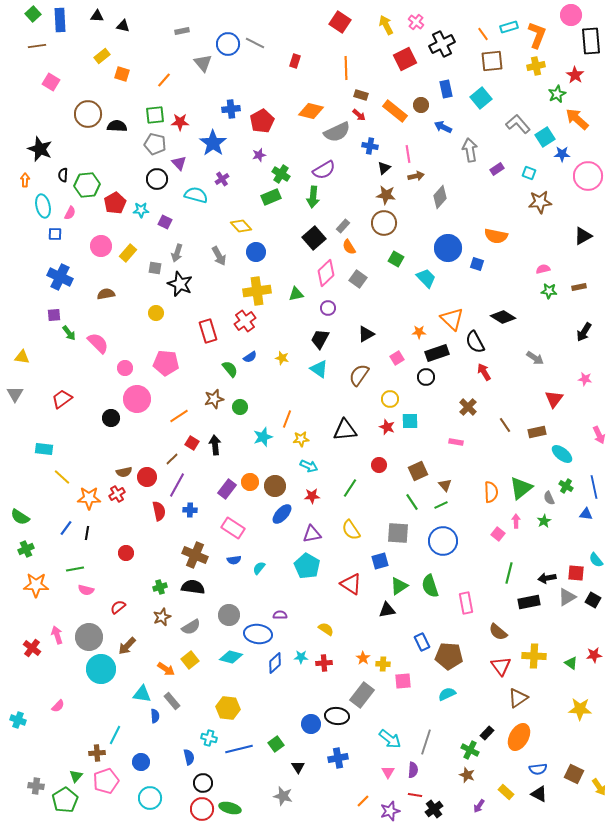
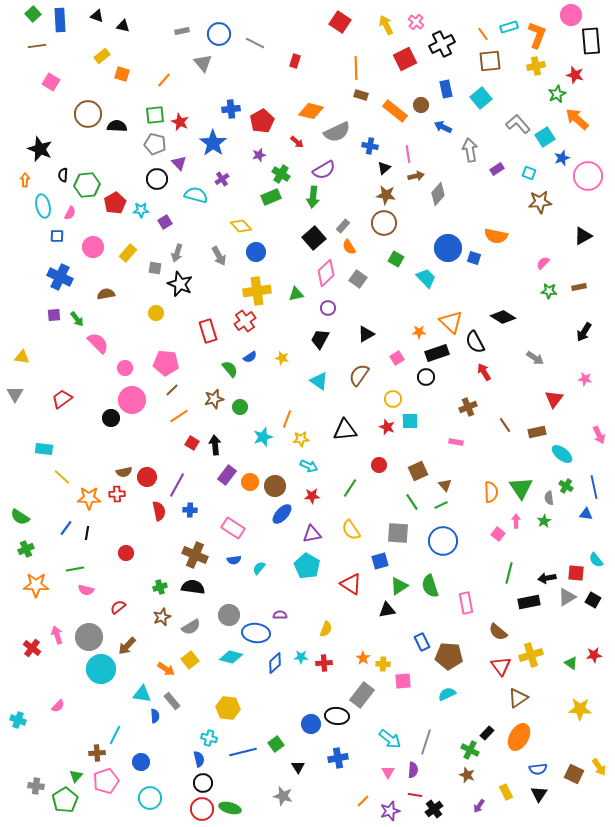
black triangle at (97, 16): rotated 16 degrees clockwise
blue circle at (228, 44): moved 9 px left, 10 px up
brown square at (492, 61): moved 2 px left
orange line at (346, 68): moved 10 px right
red star at (575, 75): rotated 18 degrees counterclockwise
red arrow at (359, 115): moved 62 px left, 27 px down
red star at (180, 122): rotated 24 degrees clockwise
blue star at (562, 154): moved 4 px down; rotated 21 degrees counterclockwise
gray diamond at (440, 197): moved 2 px left, 3 px up
purple square at (165, 222): rotated 32 degrees clockwise
blue square at (55, 234): moved 2 px right, 2 px down
pink circle at (101, 246): moved 8 px left, 1 px down
blue square at (477, 264): moved 3 px left, 6 px up
pink semicircle at (543, 269): moved 6 px up; rotated 32 degrees counterclockwise
orange triangle at (452, 319): moved 1 px left, 3 px down
green arrow at (69, 333): moved 8 px right, 14 px up
cyan triangle at (319, 369): moved 12 px down
pink circle at (137, 399): moved 5 px left, 1 px down
yellow circle at (390, 399): moved 3 px right
brown cross at (468, 407): rotated 24 degrees clockwise
brown line at (172, 459): moved 69 px up
green triangle at (521, 488): rotated 25 degrees counterclockwise
purple rectangle at (227, 489): moved 14 px up
red cross at (117, 494): rotated 28 degrees clockwise
gray semicircle at (549, 498): rotated 16 degrees clockwise
yellow semicircle at (326, 629): rotated 77 degrees clockwise
blue ellipse at (258, 634): moved 2 px left, 1 px up
yellow cross at (534, 656): moved 3 px left, 1 px up; rotated 20 degrees counterclockwise
blue line at (239, 749): moved 4 px right, 3 px down
blue semicircle at (189, 757): moved 10 px right, 2 px down
yellow arrow at (599, 787): moved 20 px up
yellow rectangle at (506, 792): rotated 21 degrees clockwise
black triangle at (539, 794): rotated 36 degrees clockwise
